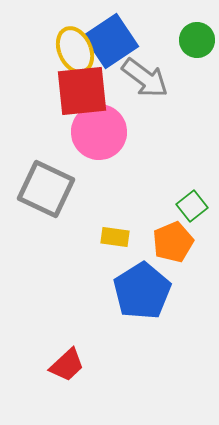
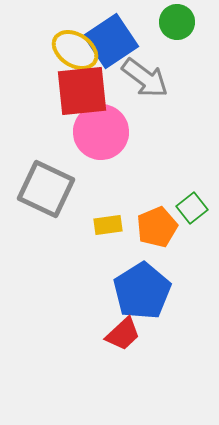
green circle: moved 20 px left, 18 px up
yellow ellipse: rotated 33 degrees counterclockwise
pink circle: moved 2 px right
green square: moved 2 px down
yellow rectangle: moved 7 px left, 12 px up; rotated 16 degrees counterclockwise
orange pentagon: moved 16 px left, 15 px up
red trapezoid: moved 56 px right, 31 px up
